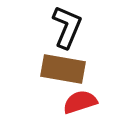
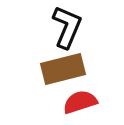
brown rectangle: rotated 24 degrees counterclockwise
